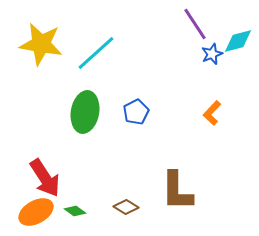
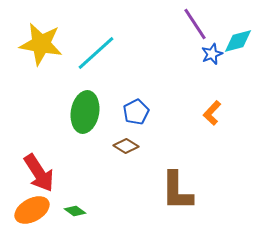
red arrow: moved 6 px left, 5 px up
brown diamond: moved 61 px up
orange ellipse: moved 4 px left, 2 px up
